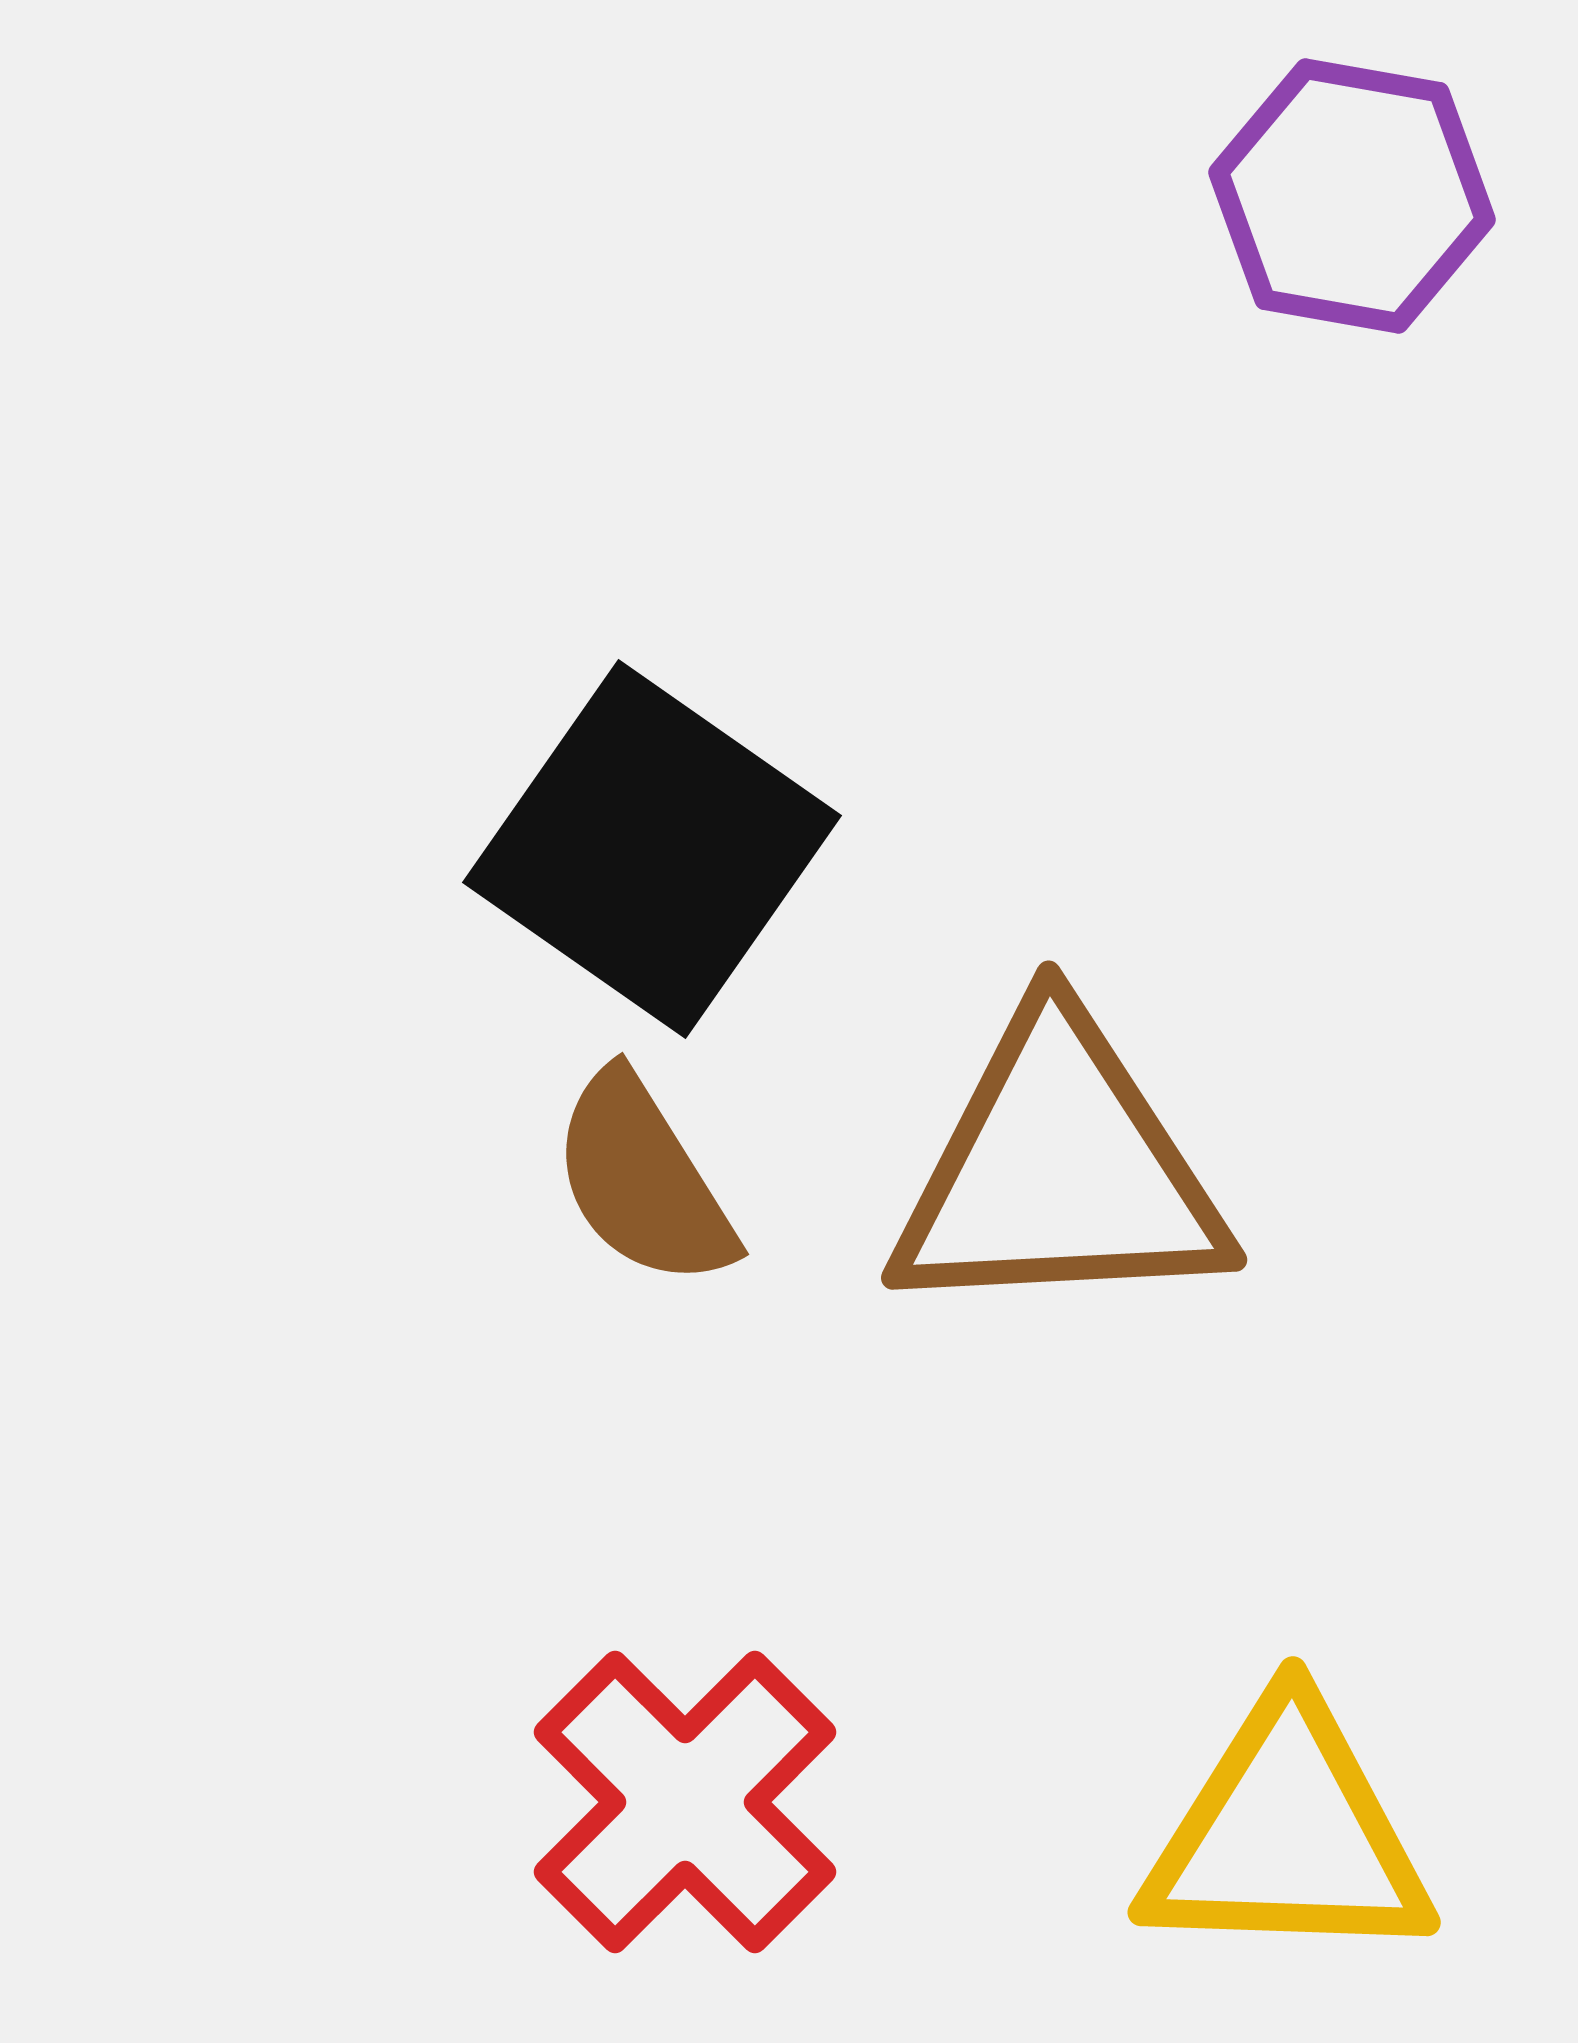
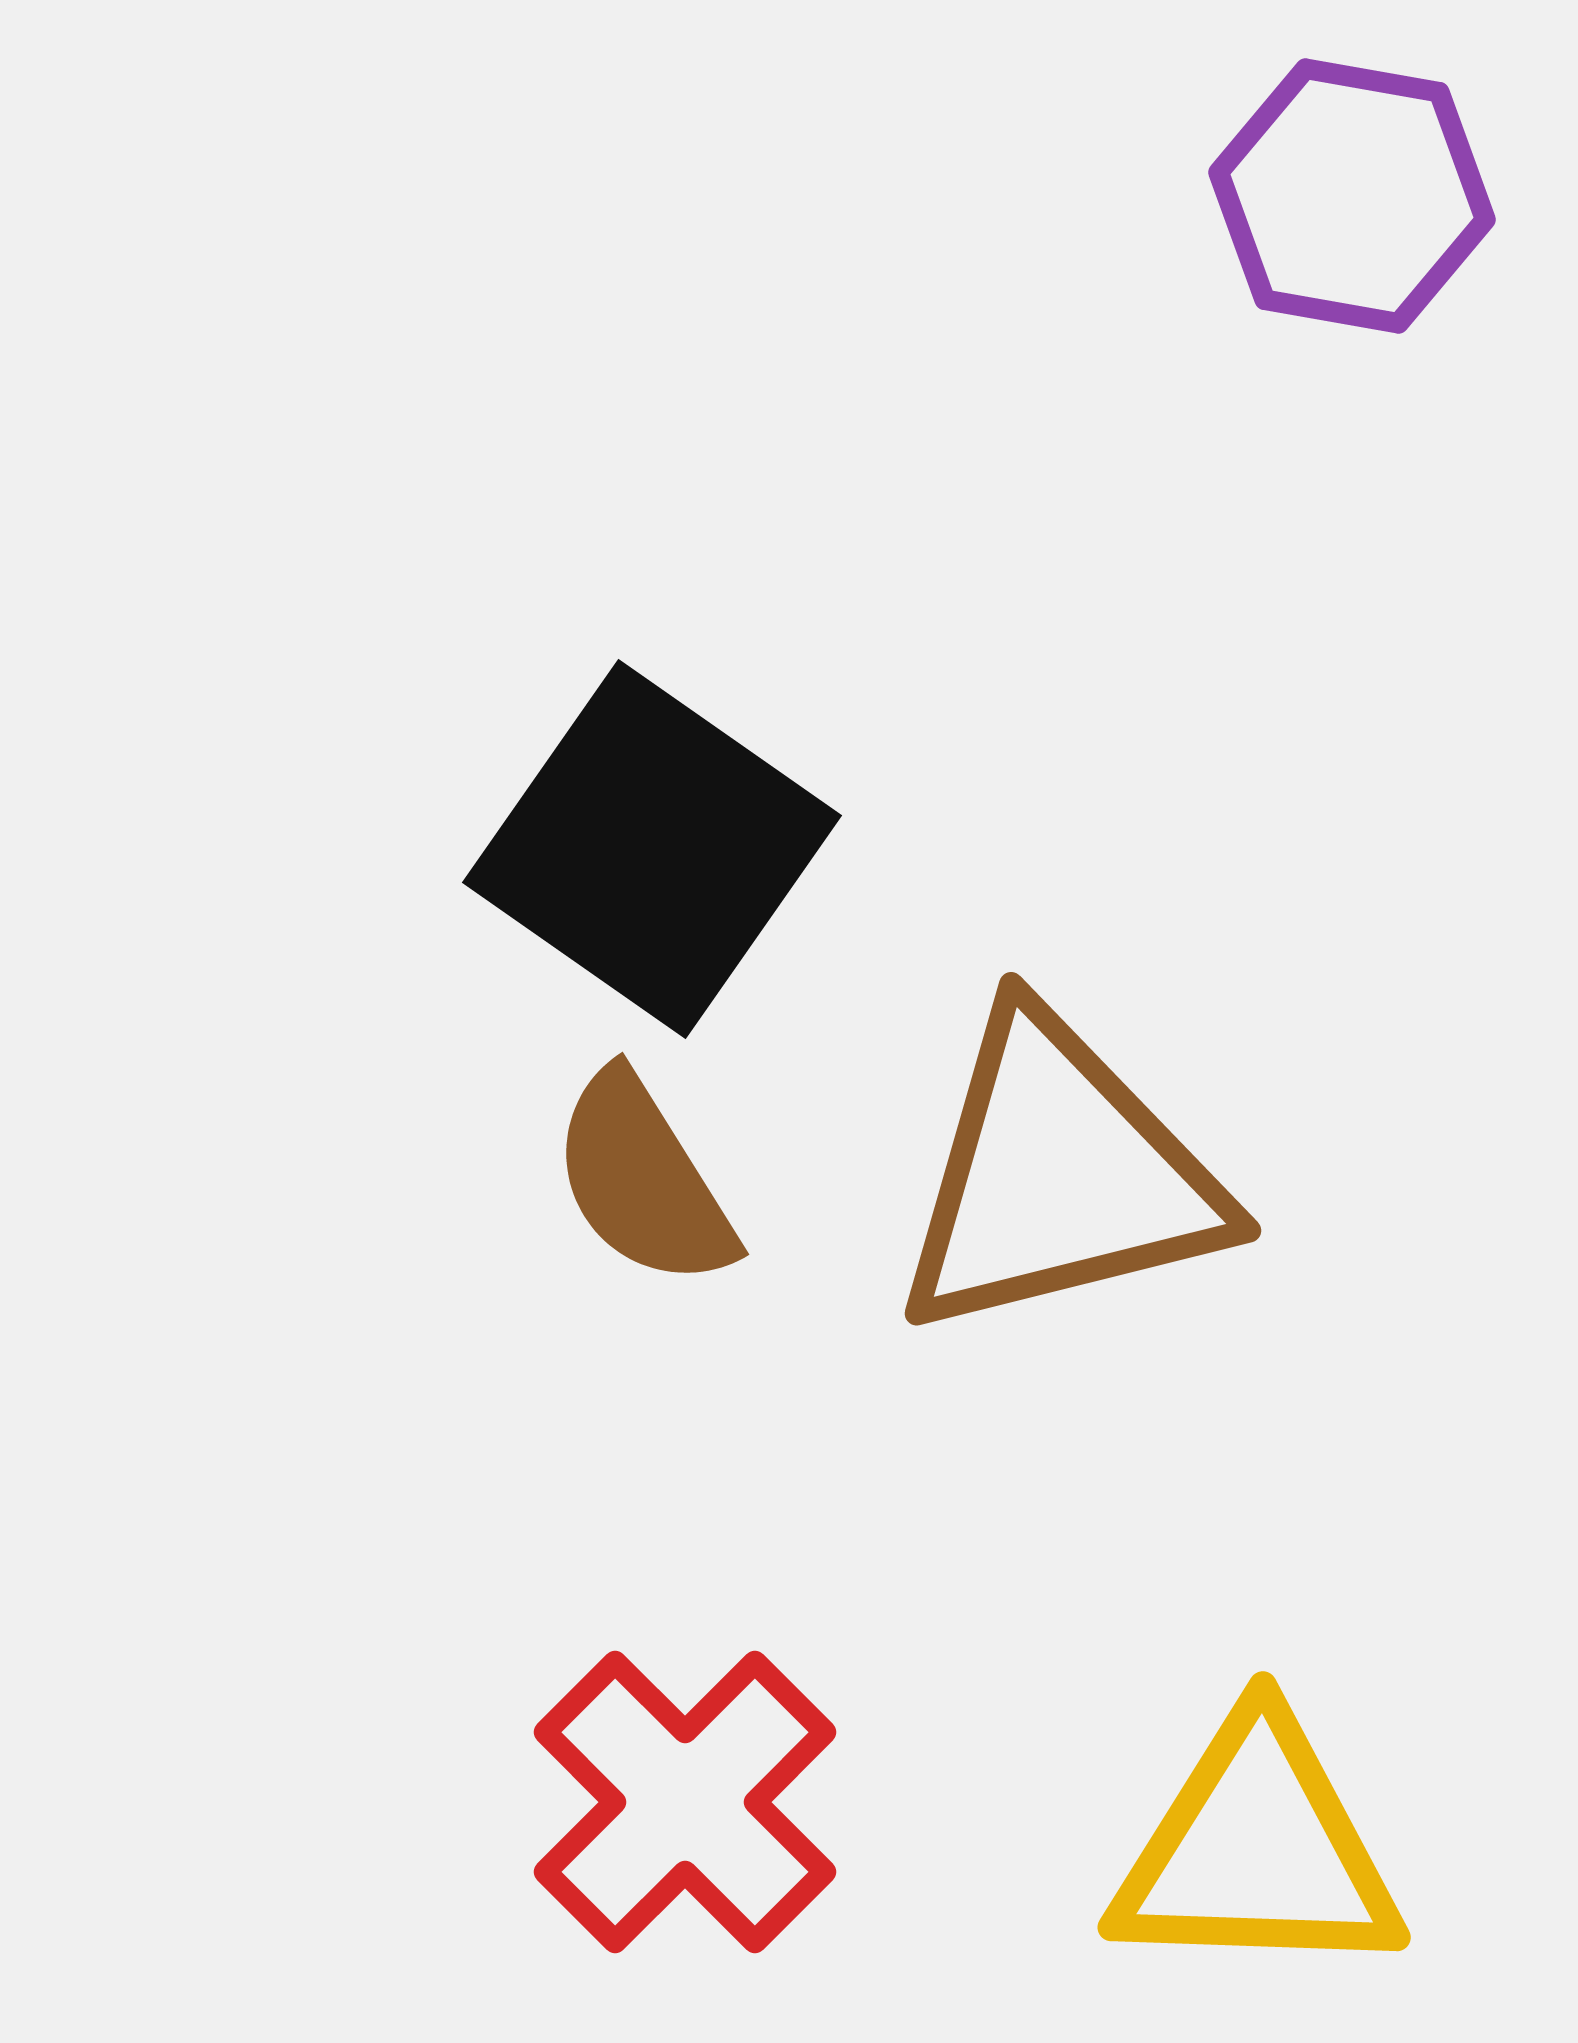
brown triangle: moved 6 px down; rotated 11 degrees counterclockwise
yellow triangle: moved 30 px left, 15 px down
